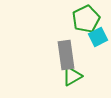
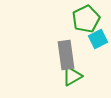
cyan square: moved 2 px down
